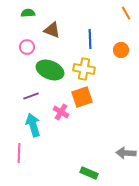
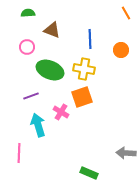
cyan arrow: moved 5 px right
